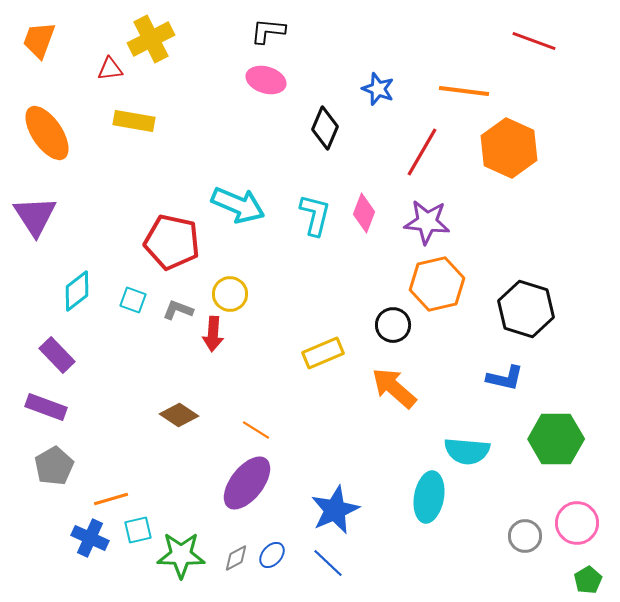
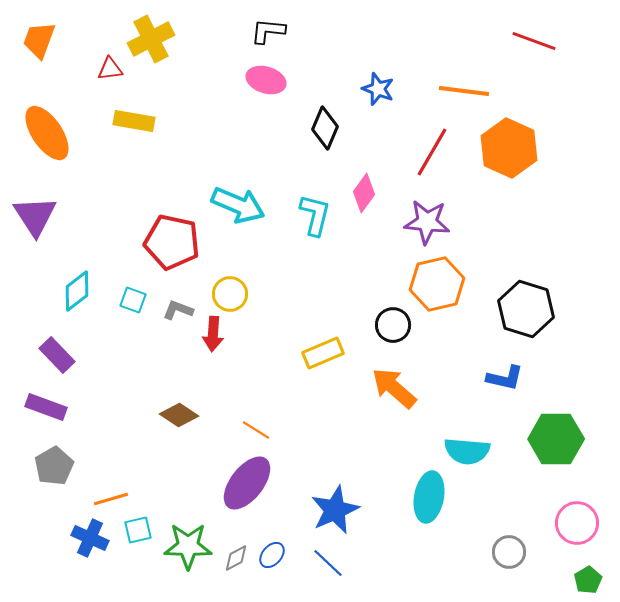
red line at (422, 152): moved 10 px right
pink diamond at (364, 213): moved 20 px up; rotated 15 degrees clockwise
gray circle at (525, 536): moved 16 px left, 16 px down
green star at (181, 555): moved 7 px right, 9 px up
